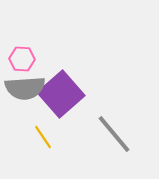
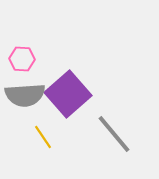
gray semicircle: moved 7 px down
purple square: moved 7 px right
